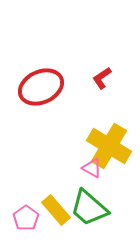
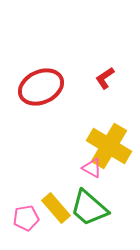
red L-shape: moved 3 px right
yellow rectangle: moved 2 px up
pink pentagon: rotated 25 degrees clockwise
